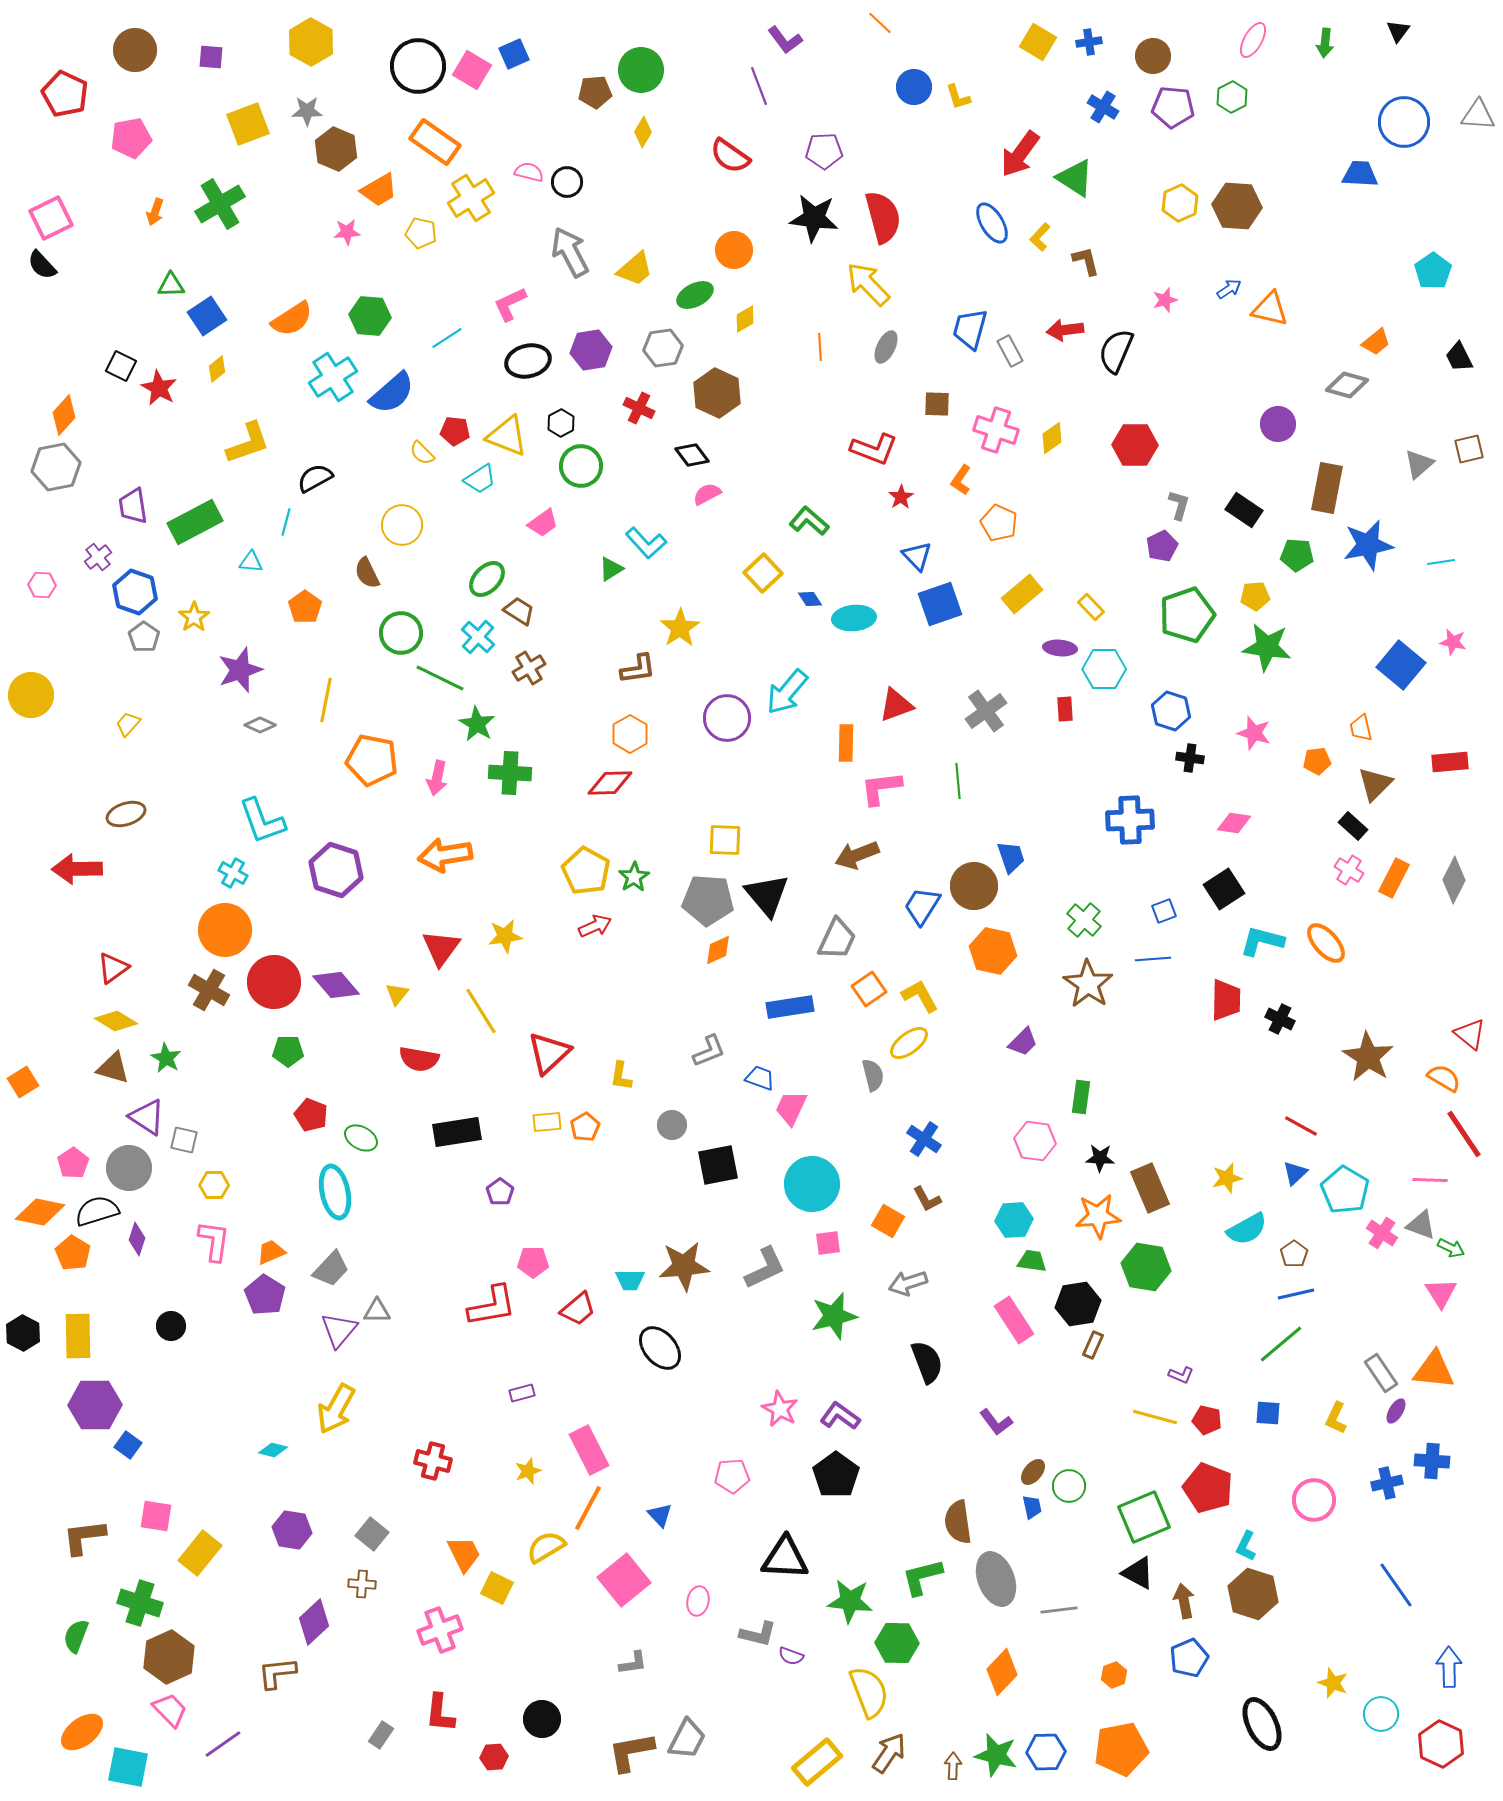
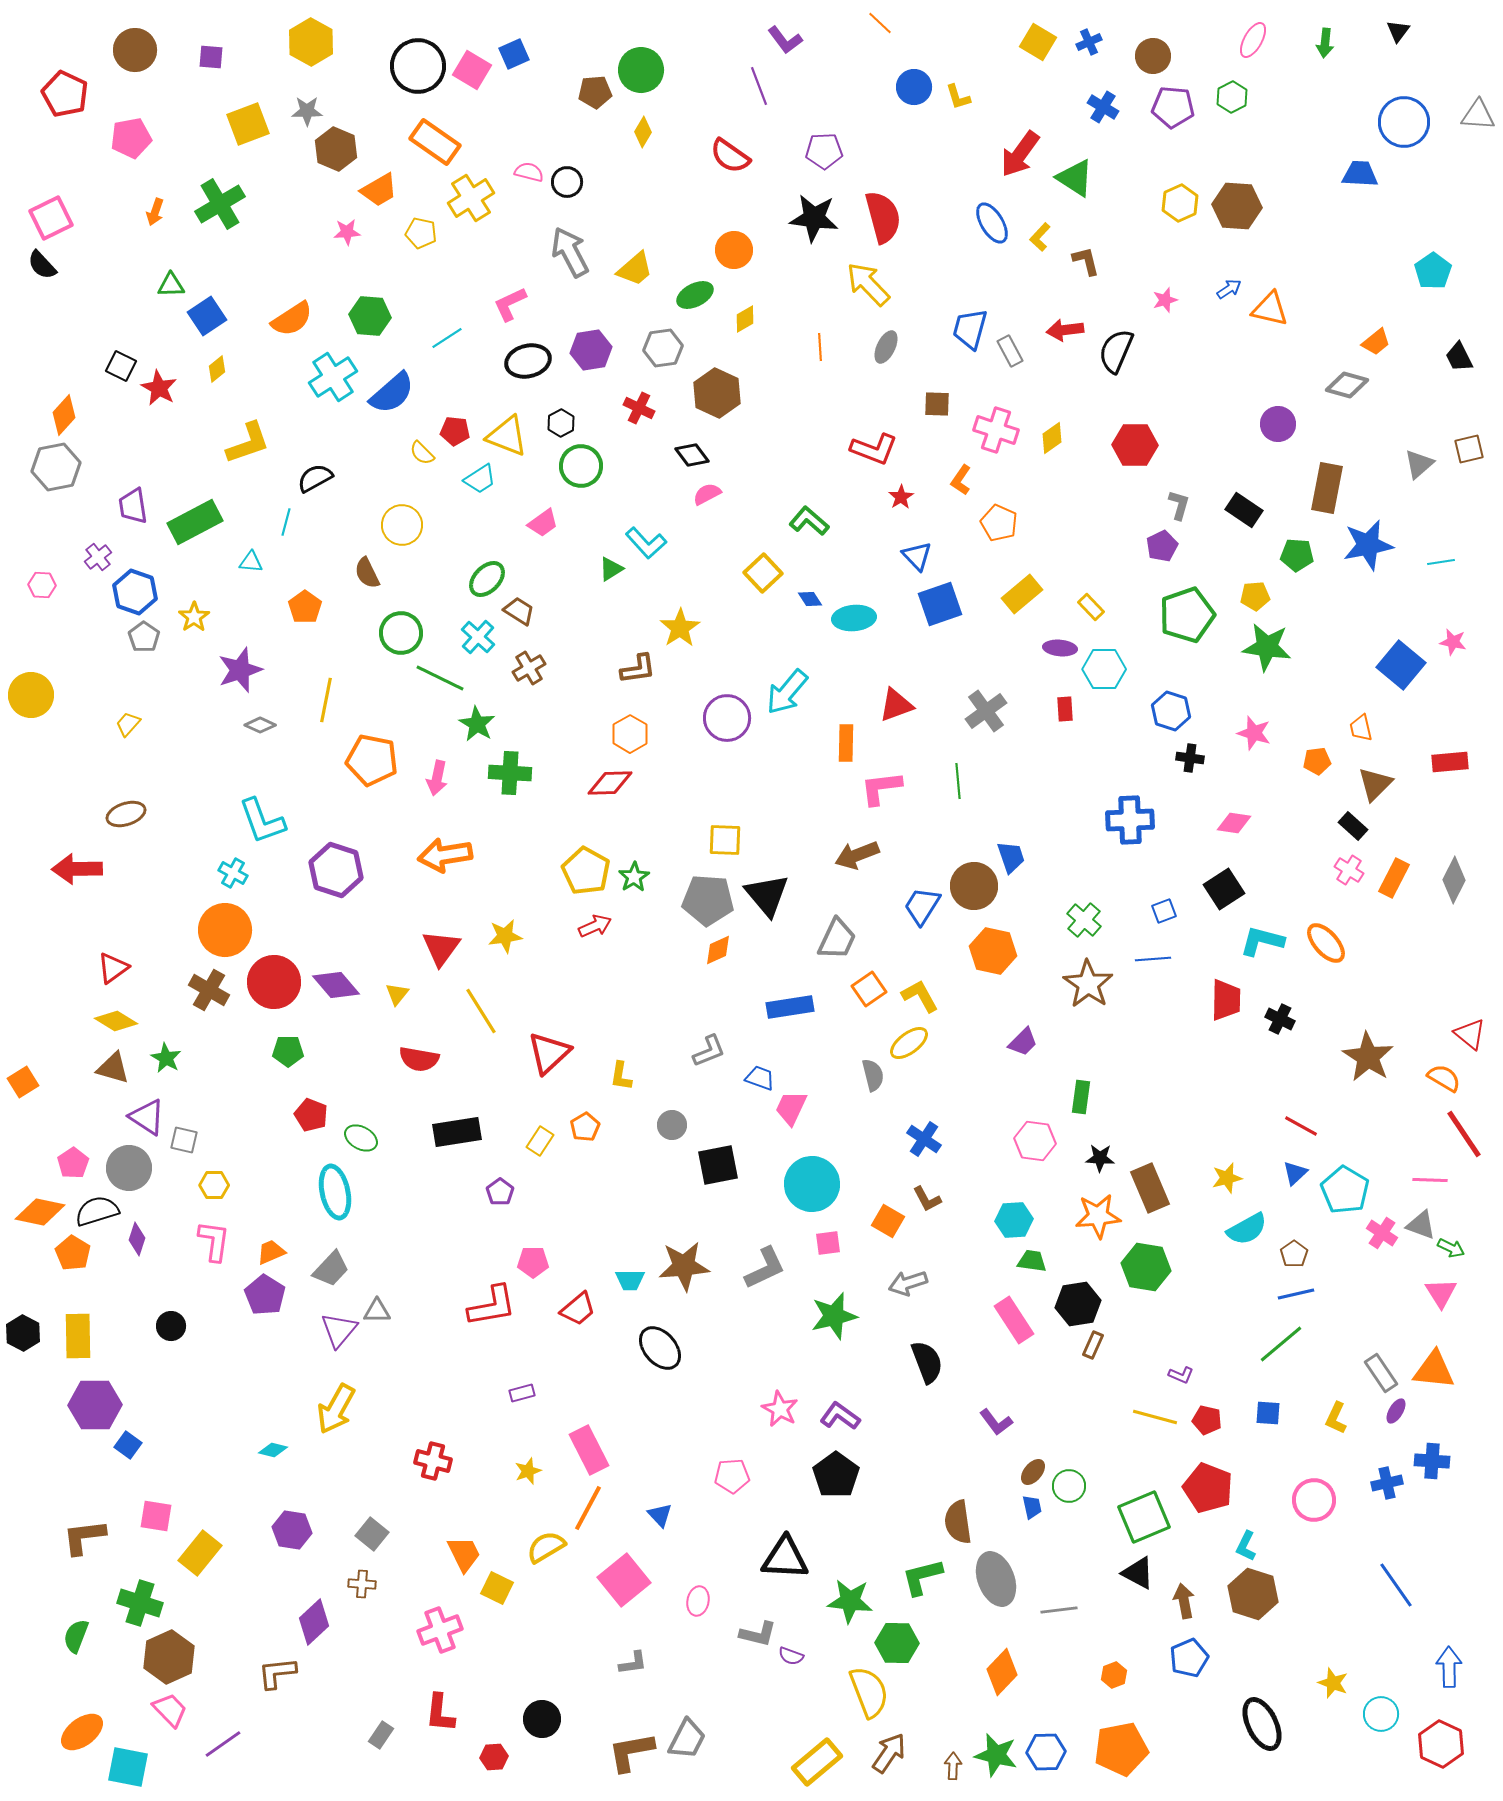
blue cross at (1089, 42): rotated 15 degrees counterclockwise
yellow rectangle at (547, 1122): moved 7 px left, 19 px down; rotated 52 degrees counterclockwise
